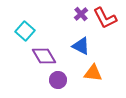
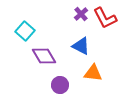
purple circle: moved 2 px right, 5 px down
